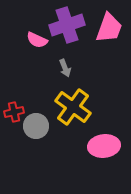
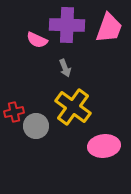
purple cross: rotated 20 degrees clockwise
